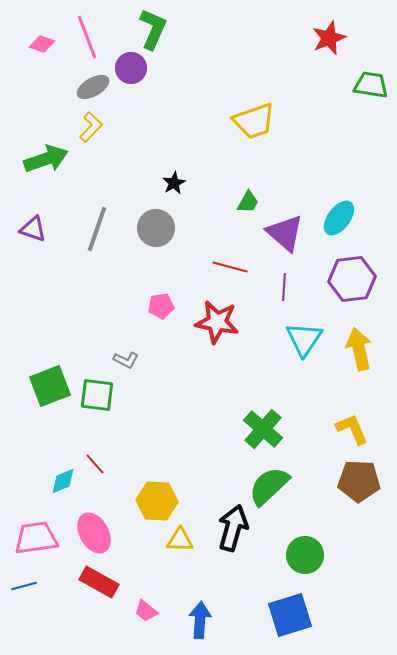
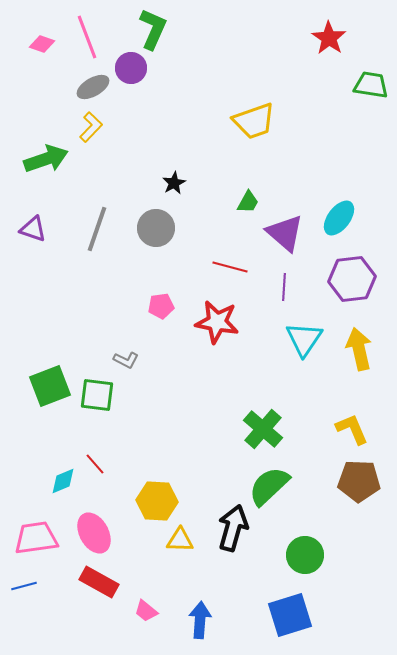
red star at (329, 38): rotated 16 degrees counterclockwise
